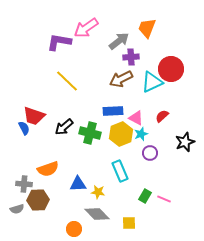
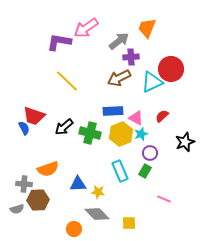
brown arrow: moved 2 px left, 1 px up
green rectangle: moved 25 px up
